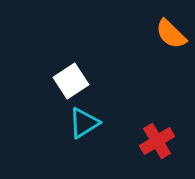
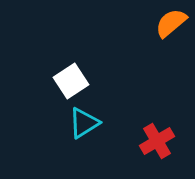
orange semicircle: moved 11 px up; rotated 96 degrees clockwise
